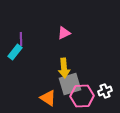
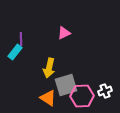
yellow arrow: moved 15 px left; rotated 18 degrees clockwise
gray square: moved 4 px left, 1 px down
